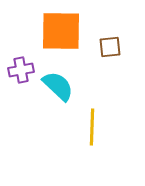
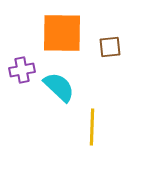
orange square: moved 1 px right, 2 px down
purple cross: moved 1 px right
cyan semicircle: moved 1 px right, 1 px down
